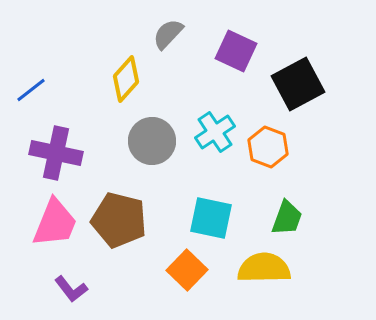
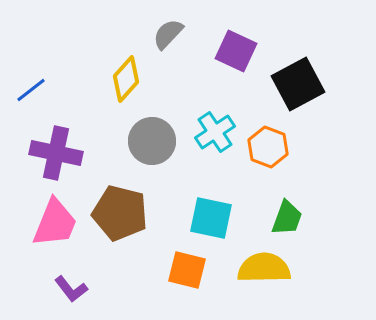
brown pentagon: moved 1 px right, 7 px up
orange square: rotated 30 degrees counterclockwise
